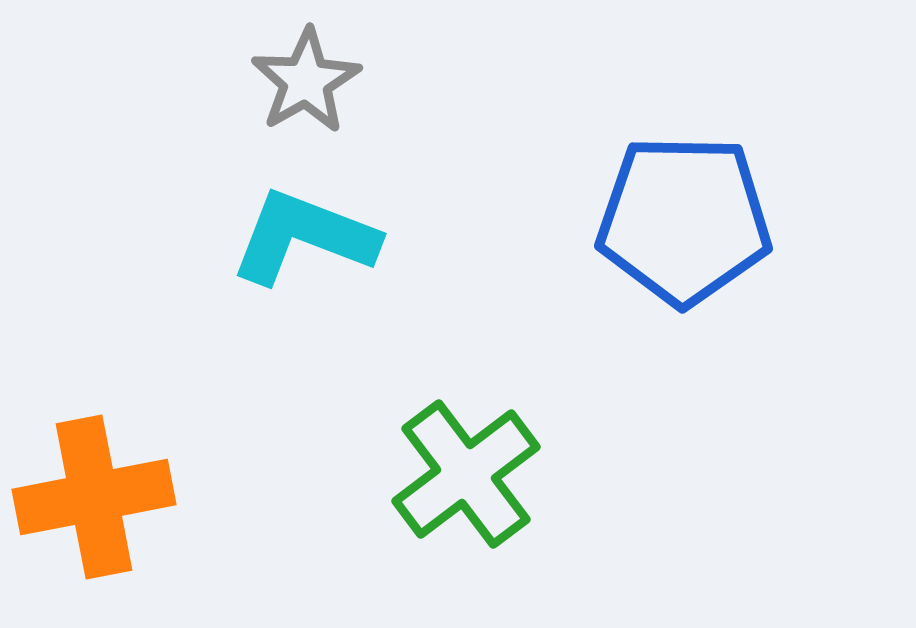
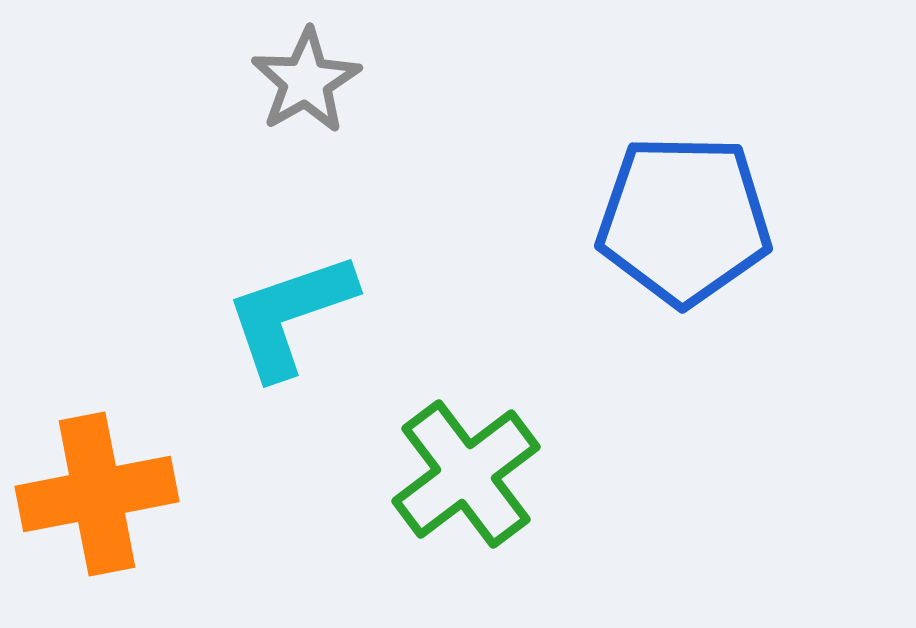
cyan L-shape: moved 14 px left, 78 px down; rotated 40 degrees counterclockwise
orange cross: moved 3 px right, 3 px up
